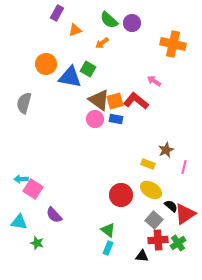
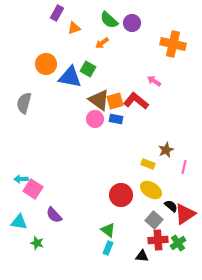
orange triangle: moved 1 px left, 2 px up
